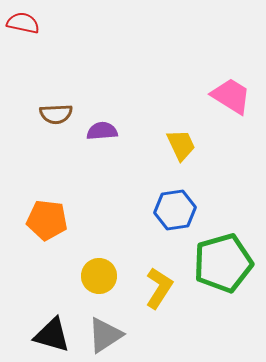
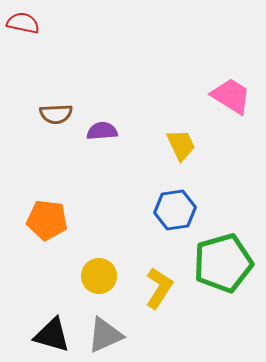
gray triangle: rotated 9 degrees clockwise
